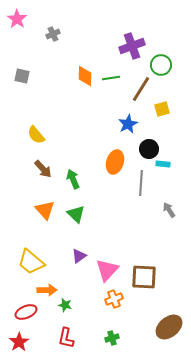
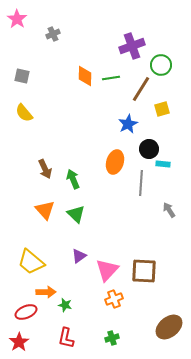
yellow semicircle: moved 12 px left, 22 px up
brown arrow: moved 2 px right; rotated 18 degrees clockwise
brown square: moved 6 px up
orange arrow: moved 1 px left, 2 px down
